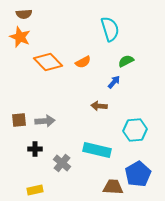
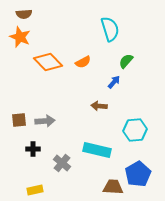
green semicircle: rotated 21 degrees counterclockwise
black cross: moved 2 px left
